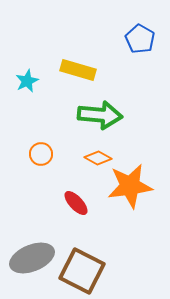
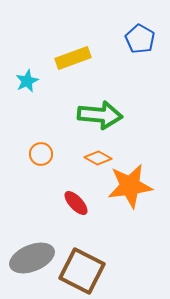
yellow rectangle: moved 5 px left, 12 px up; rotated 36 degrees counterclockwise
